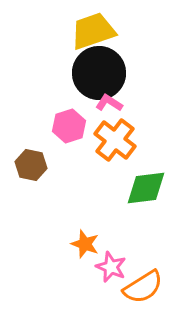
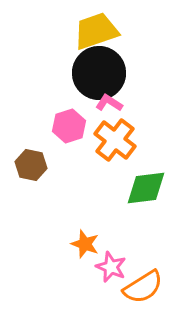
yellow trapezoid: moved 3 px right
